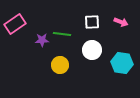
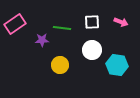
green line: moved 6 px up
cyan hexagon: moved 5 px left, 2 px down
